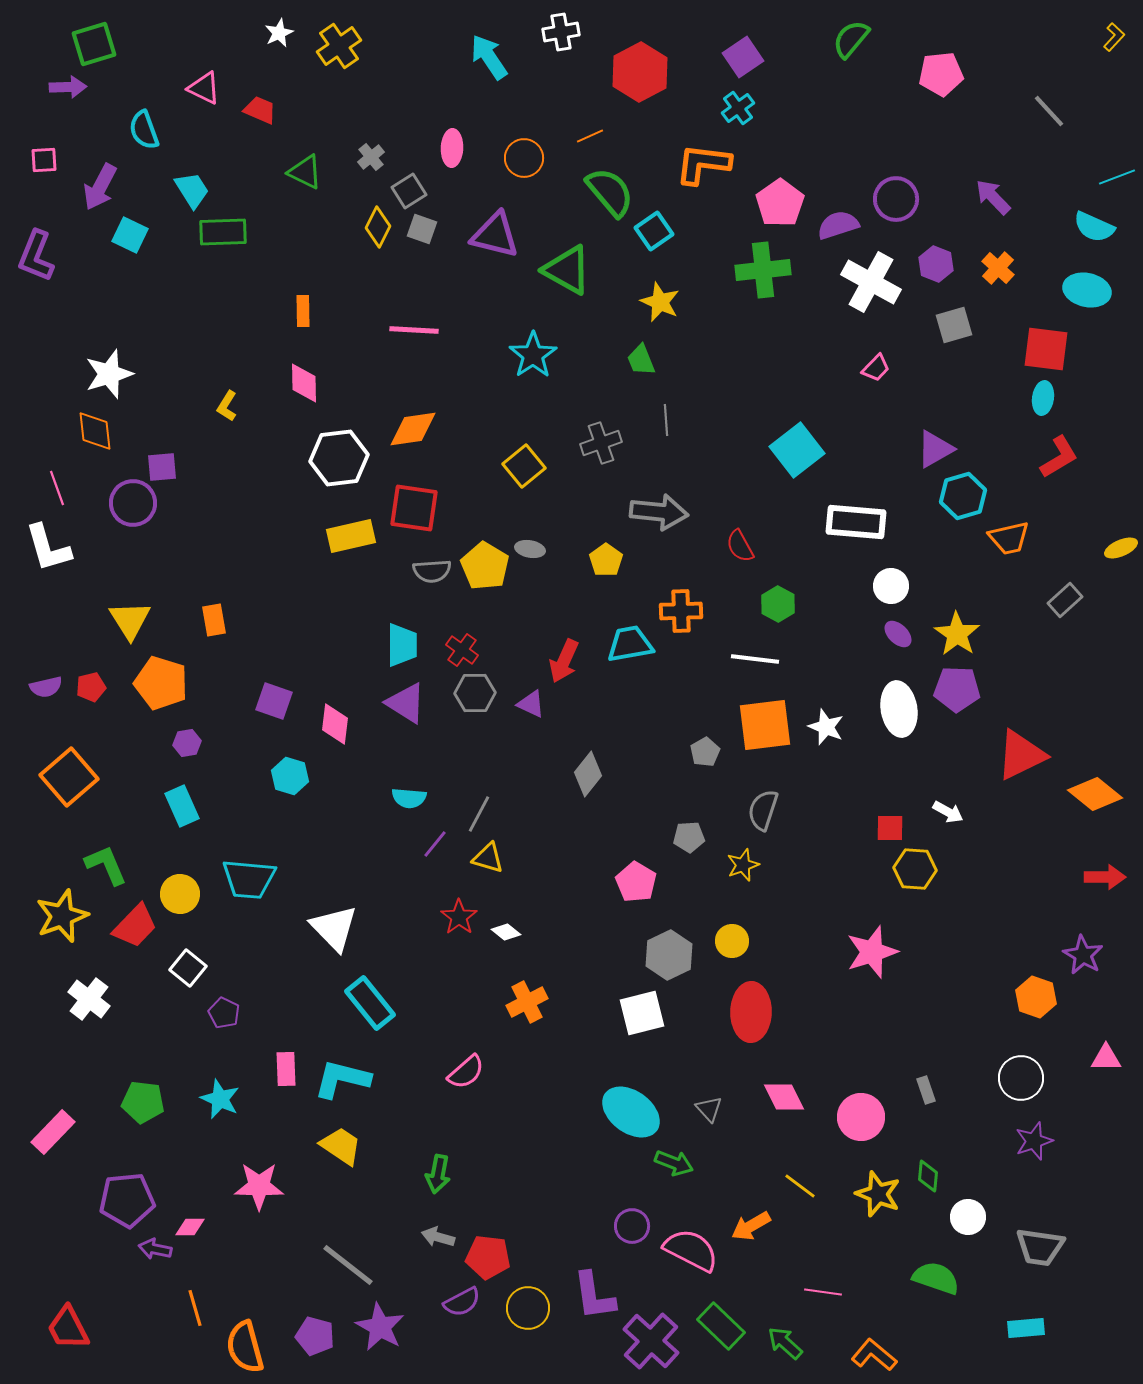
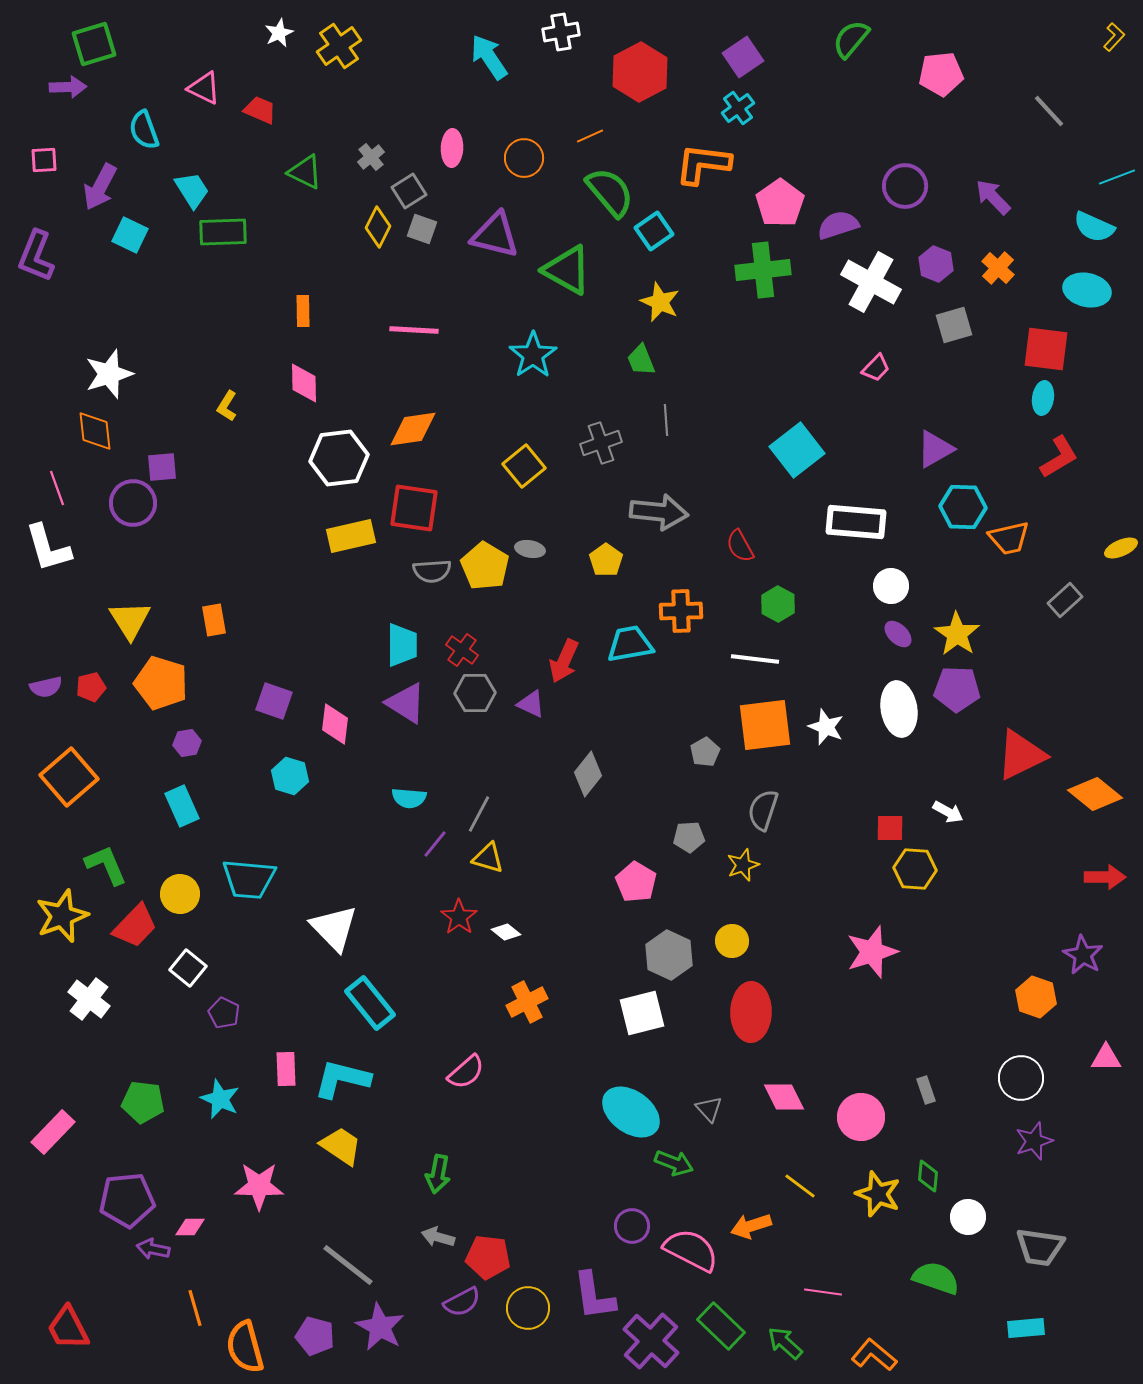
purple circle at (896, 199): moved 9 px right, 13 px up
cyan hexagon at (963, 496): moved 11 px down; rotated 18 degrees clockwise
gray hexagon at (669, 955): rotated 9 degrees counterclockwise
orange arrow at (751, 1226): rotated 12 degrees clockwise
purple arrow at (155, 1249): moved 2 px left
